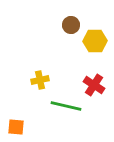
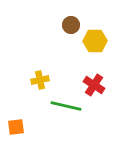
orange square: rotated 12 degrees counterclockwise
